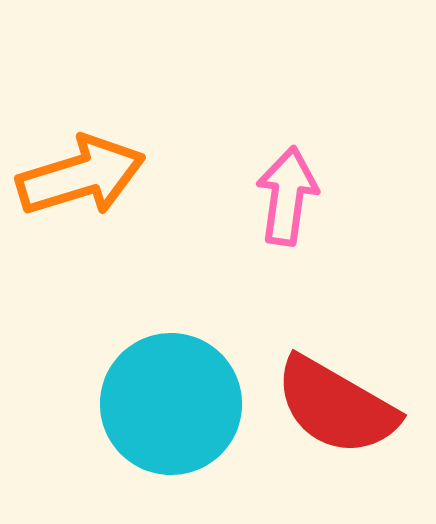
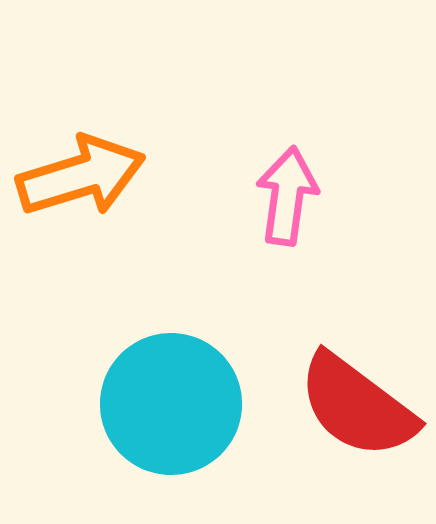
red semicircle: moved 21 px right; rotated 7 degrees clockwise
